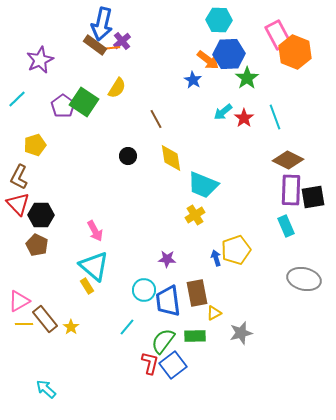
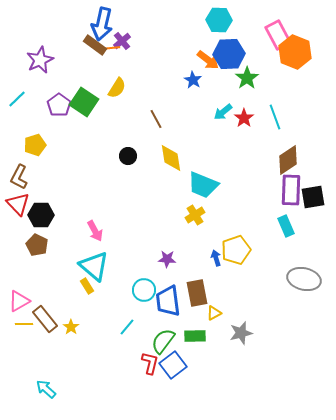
purple pentagon at (63, 106): moved 4 px left, 1 px up
brown diamond at (288, 160): rotated 60 degrees counterclockwise
